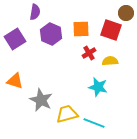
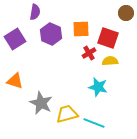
red square: moved 3 px left, 8 px down
gray star: moved 3 px down
